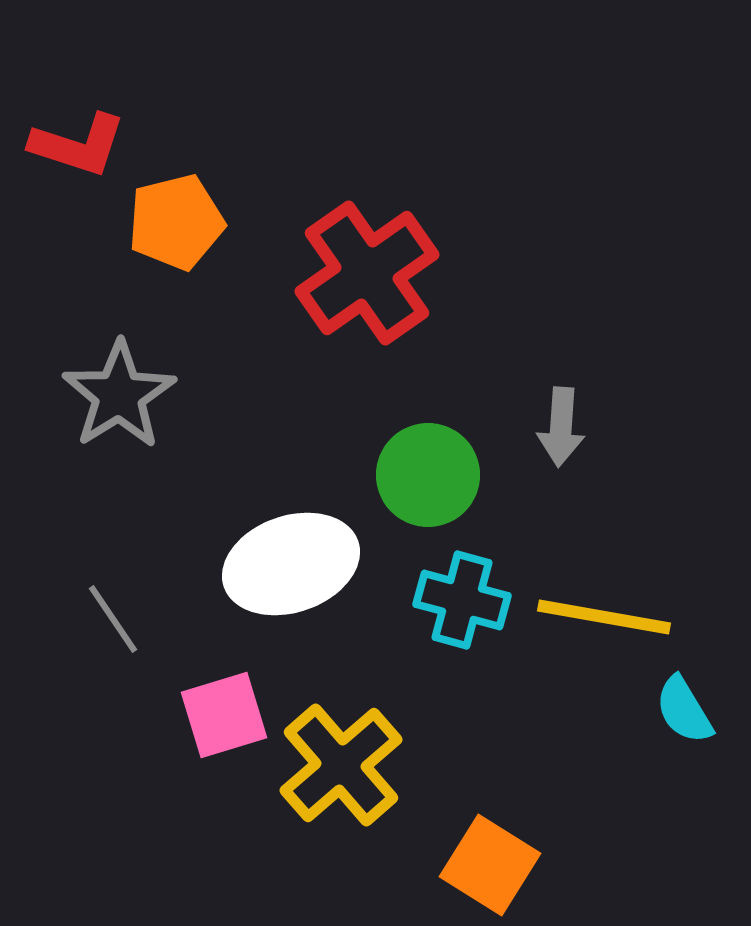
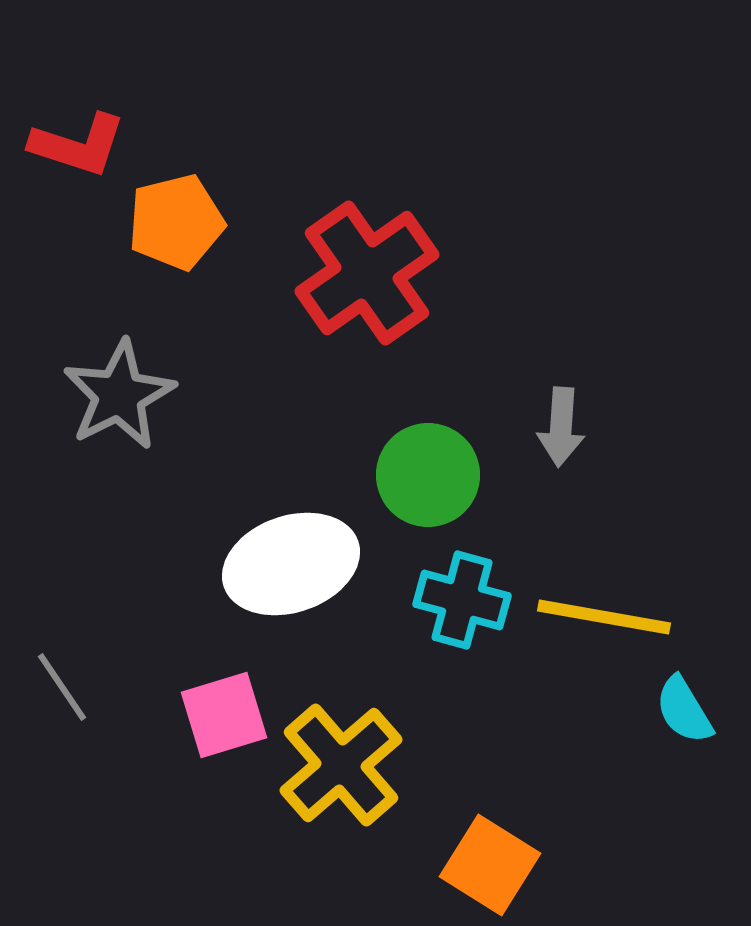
gray star: rotated 5 degrees clockwise
gray line: moved 51 px left, 68 px down
